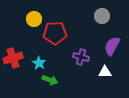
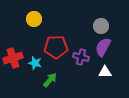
gray circle: moved 1 px left, 10 px down
red pentagon: moved 1 px right, 14 px down
purple semicircle: moved 9 px left, 1 px down
cyan star: moved 4 px left; rotated 16 degrees counterclockwise
green arrow: rotated 70 degrees counterclockwise
